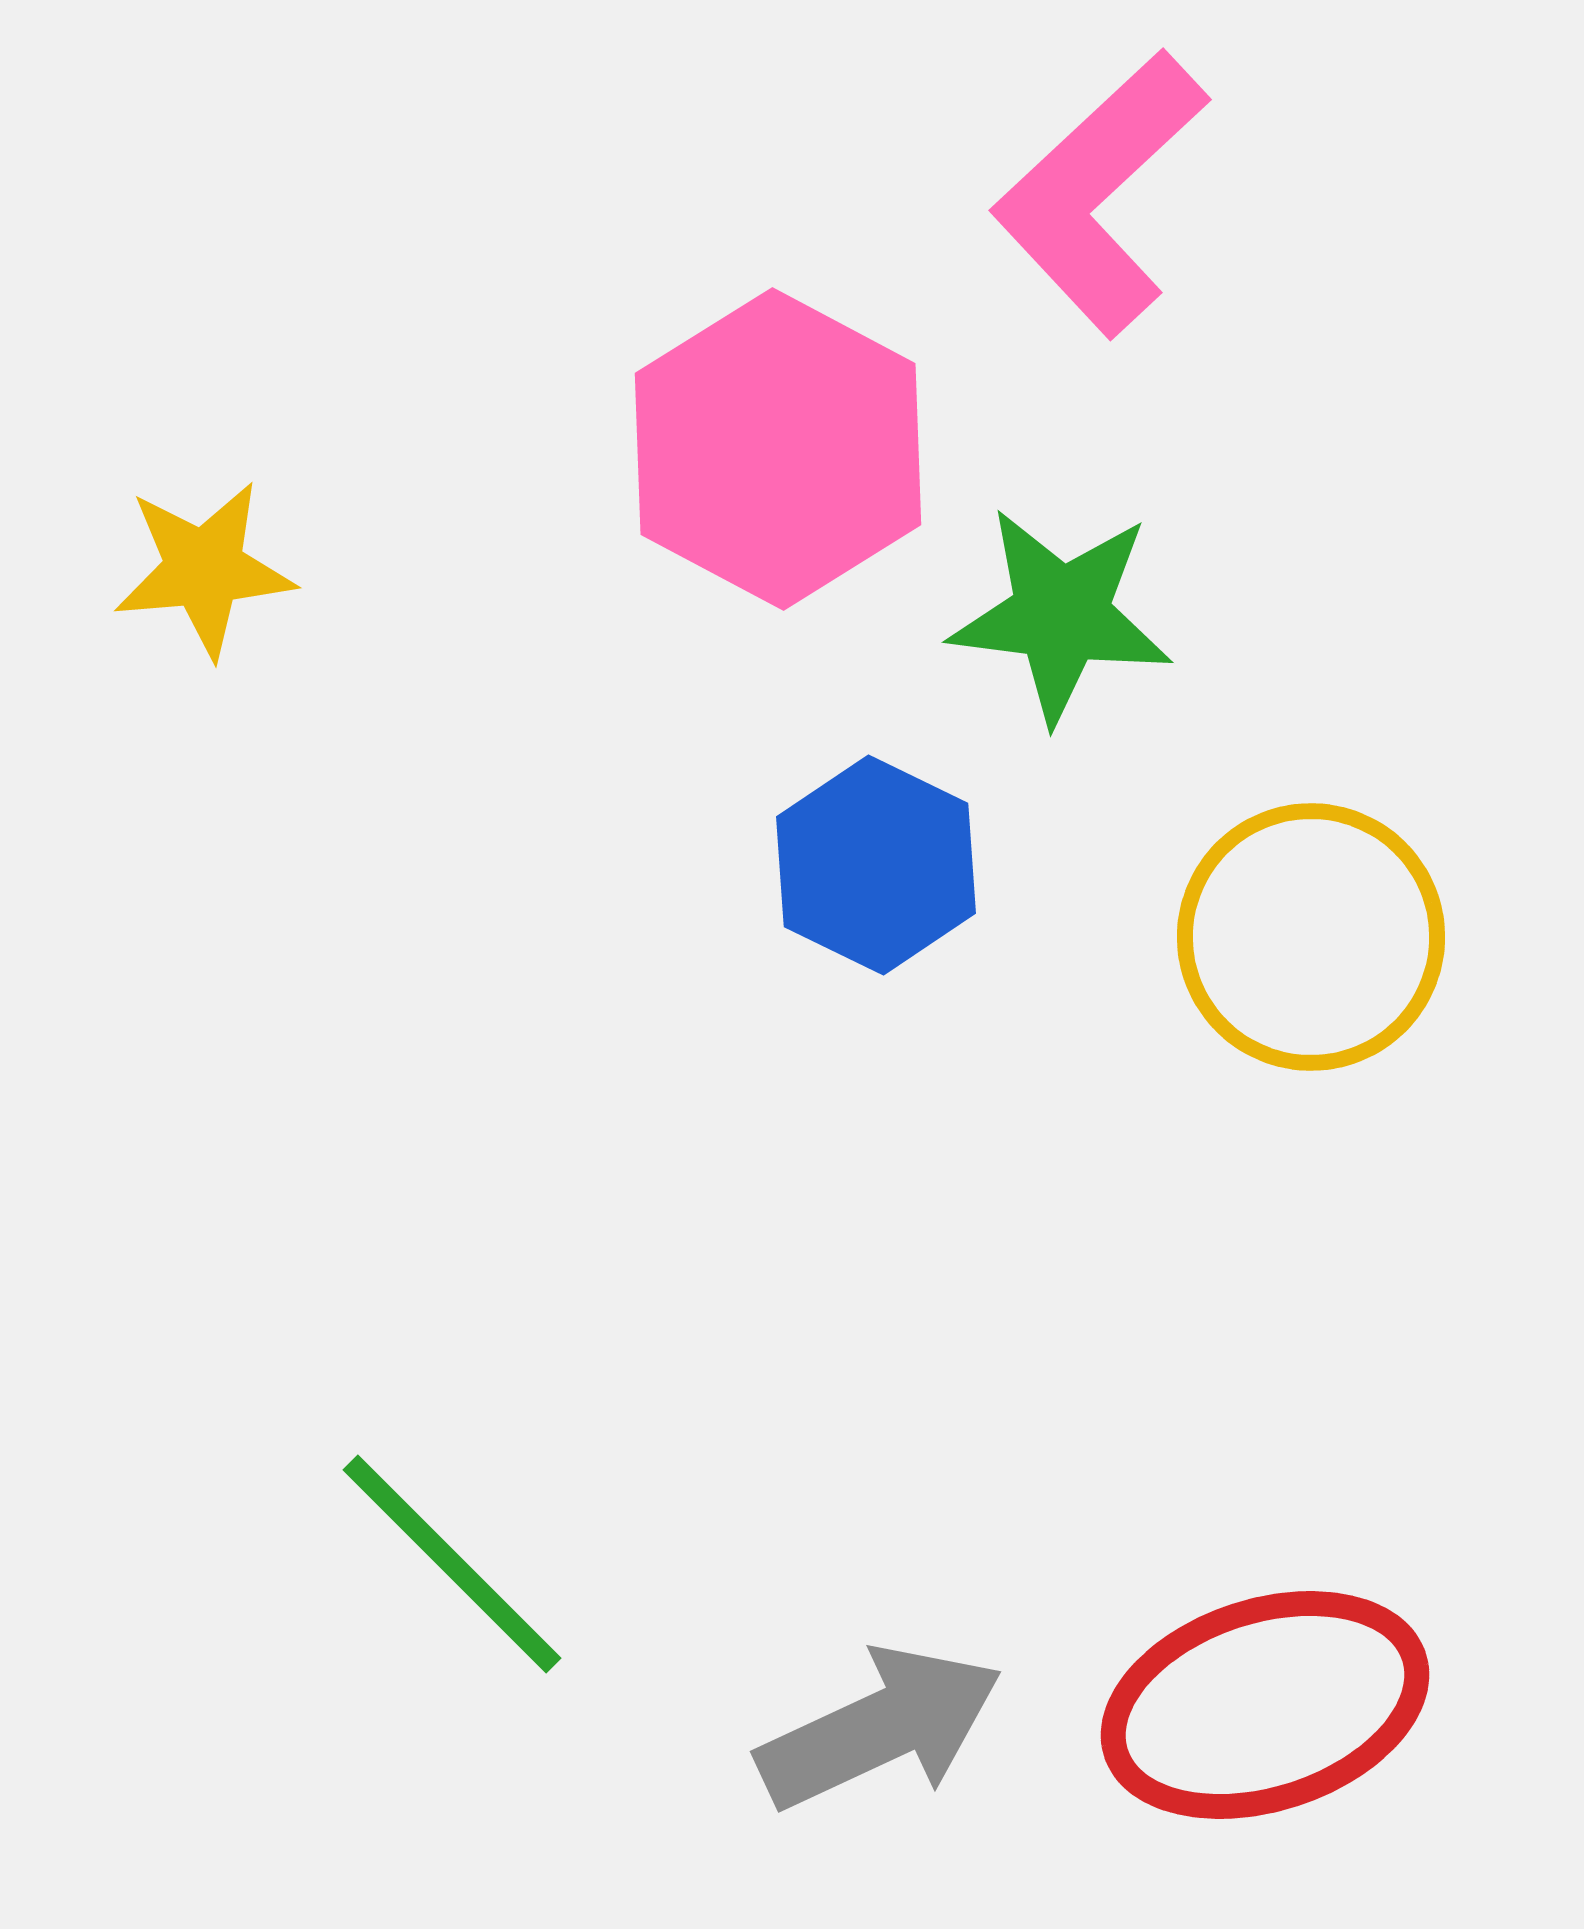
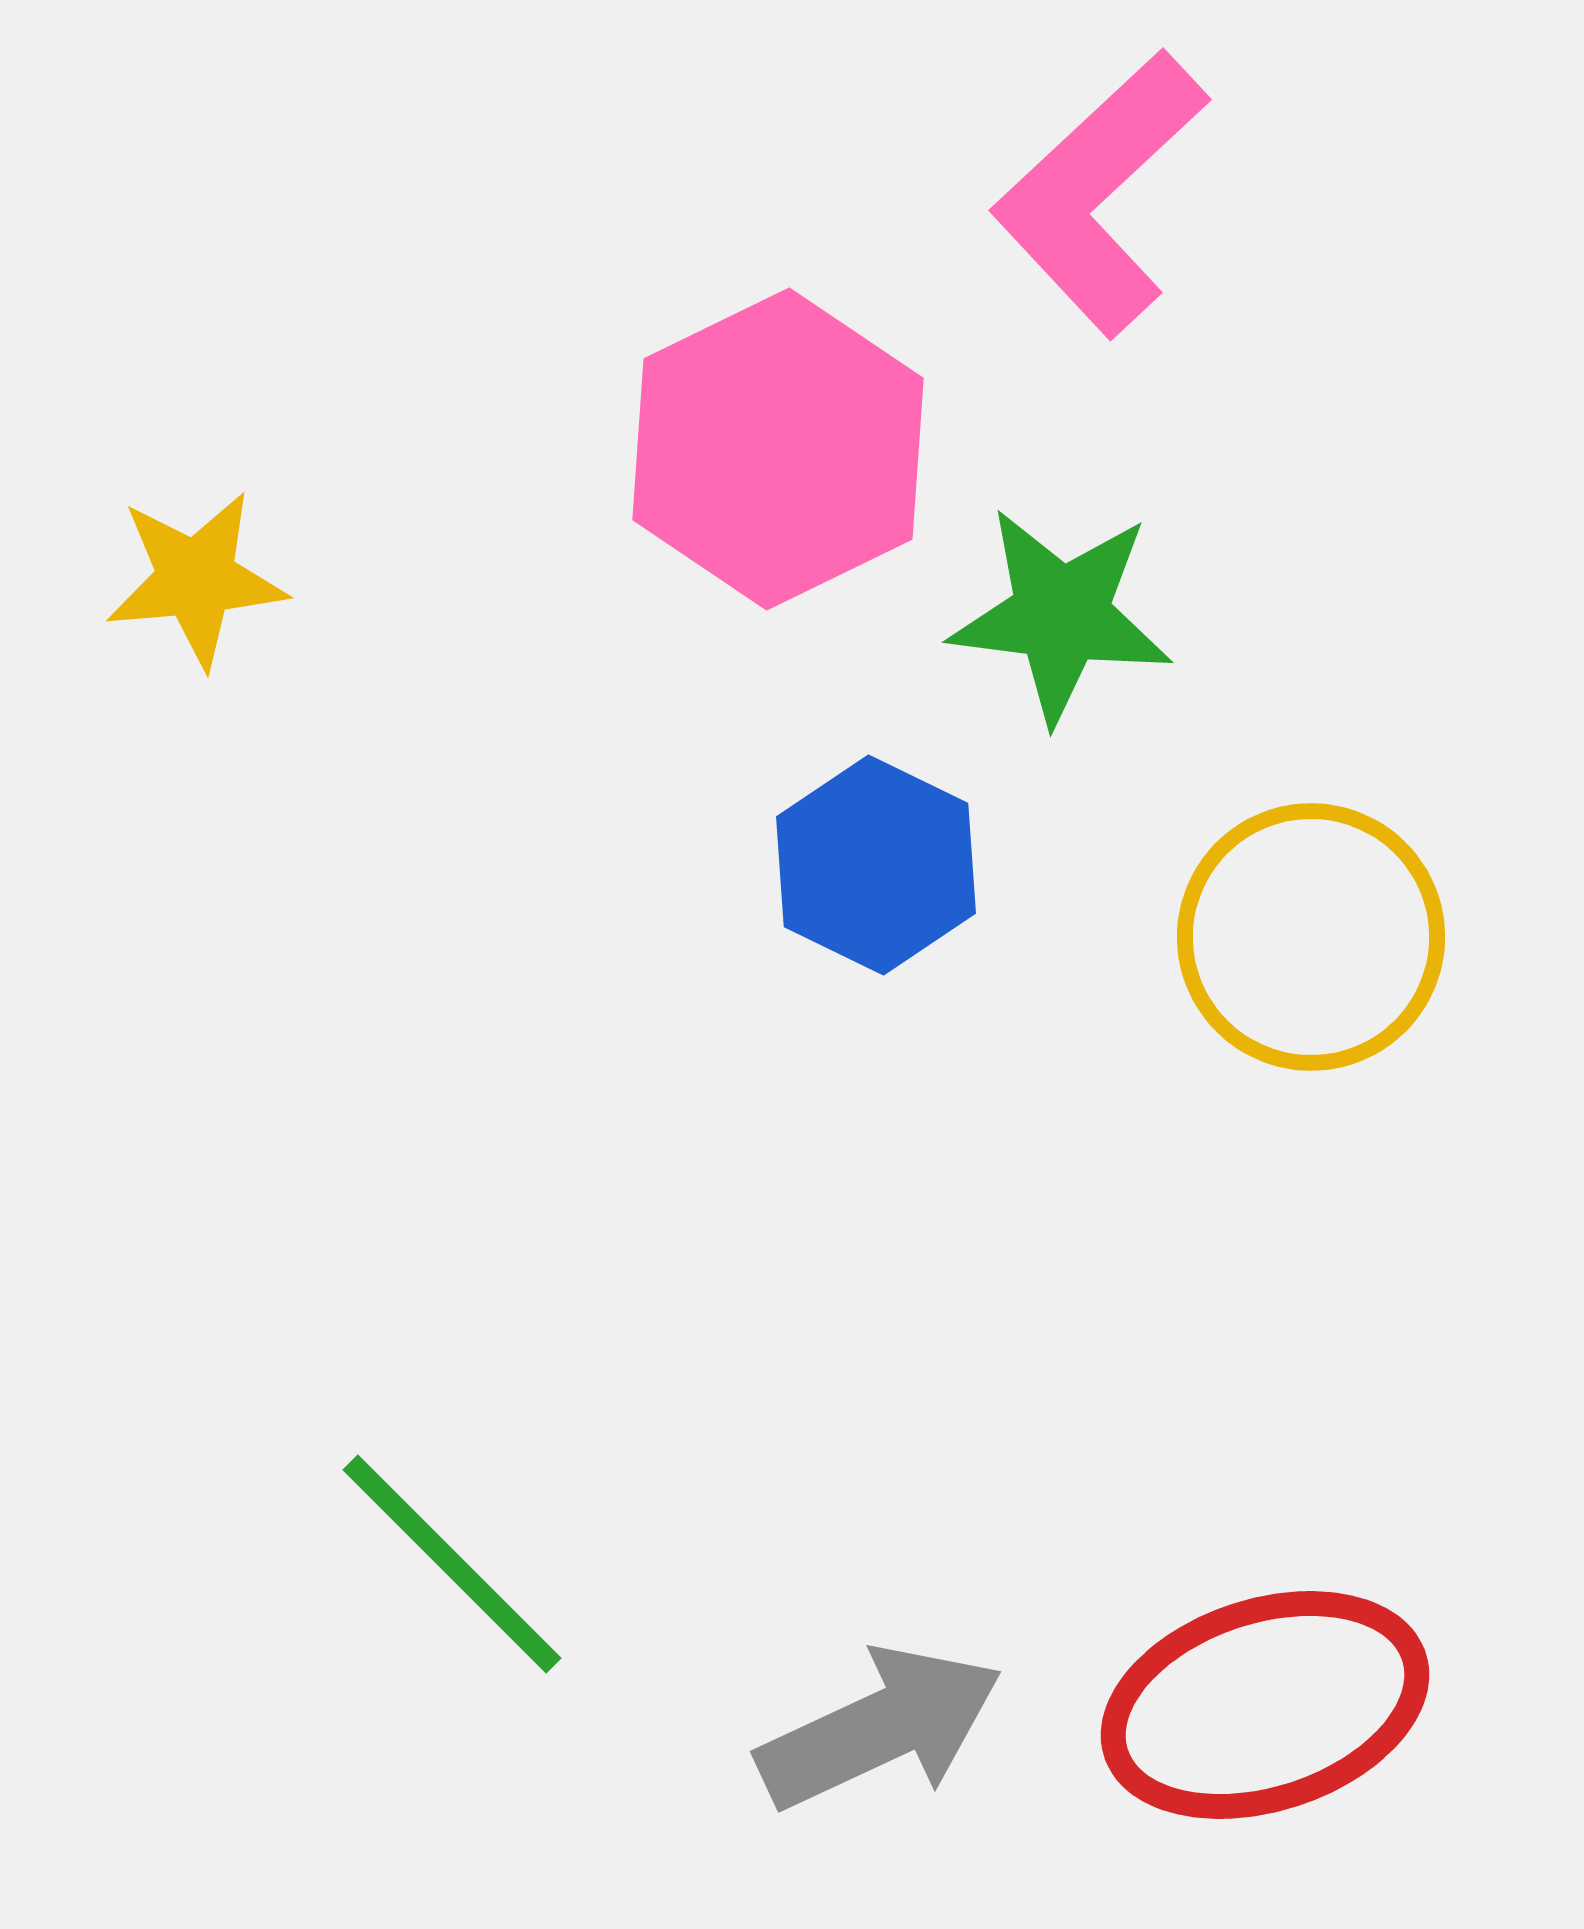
pink hexagon: rotated 6 degrees clockwise
yellow star: moved 8 px left, 10 px down
